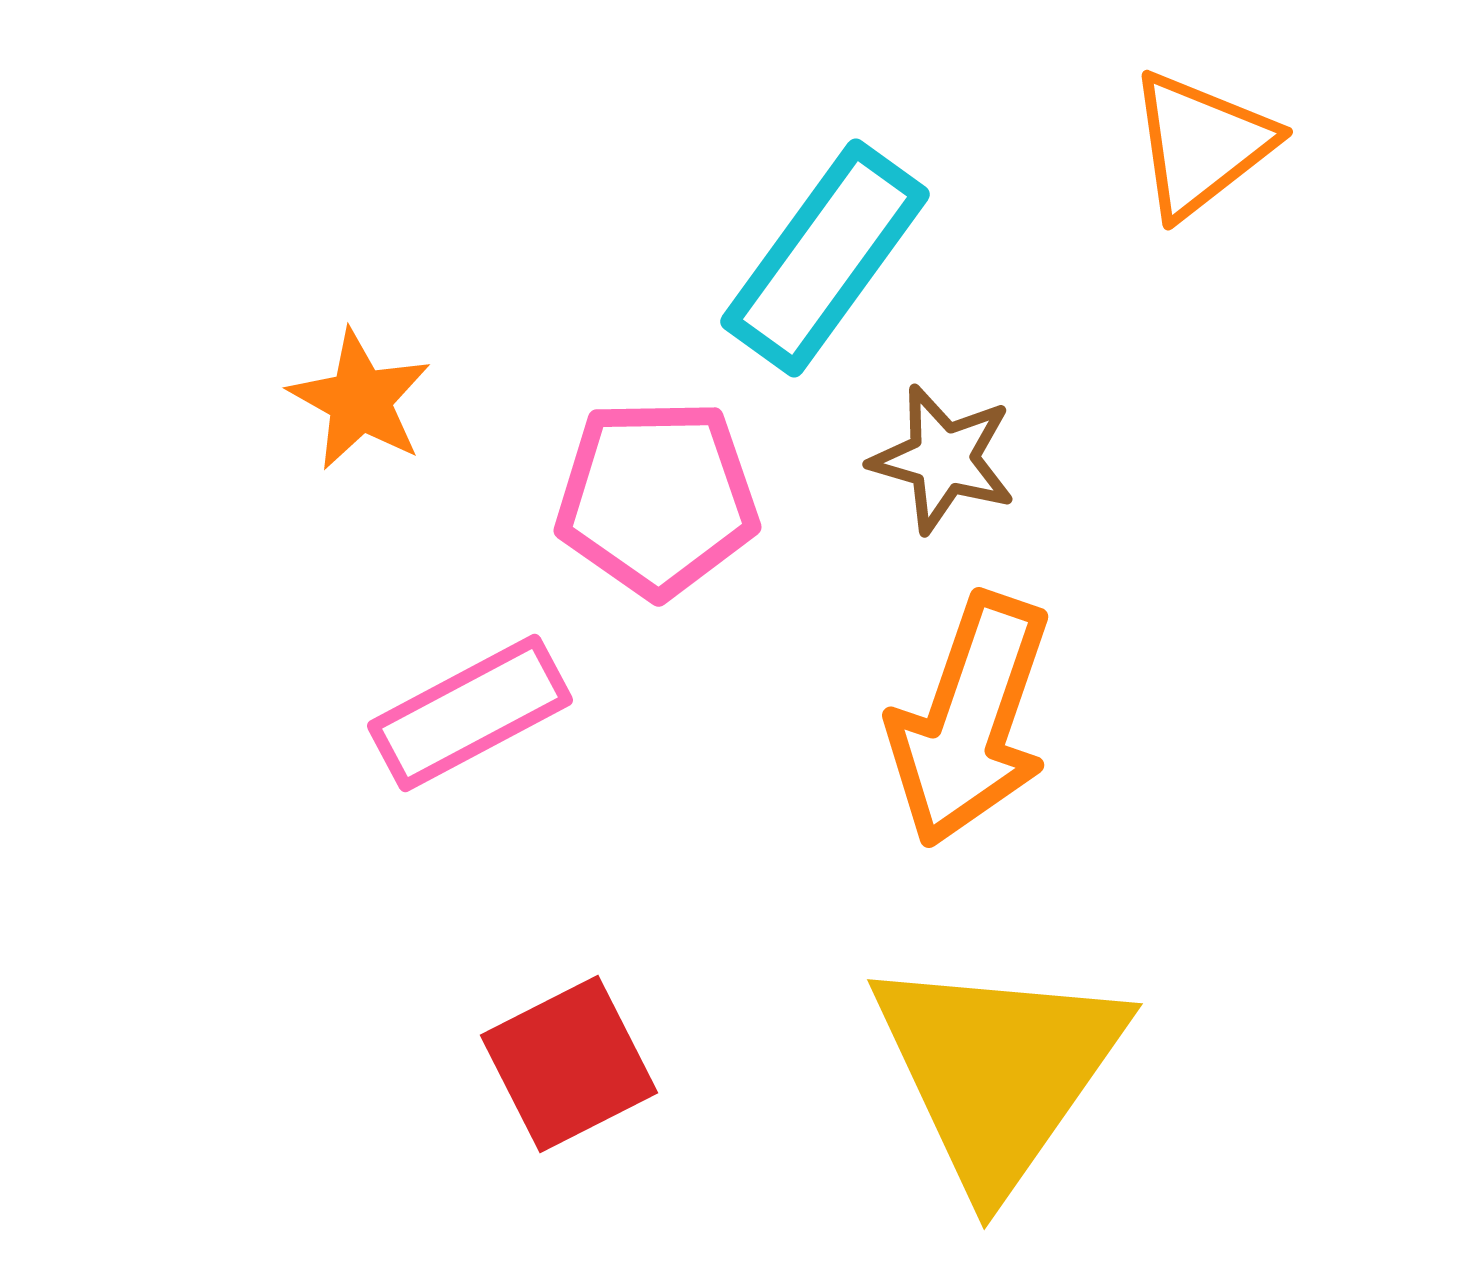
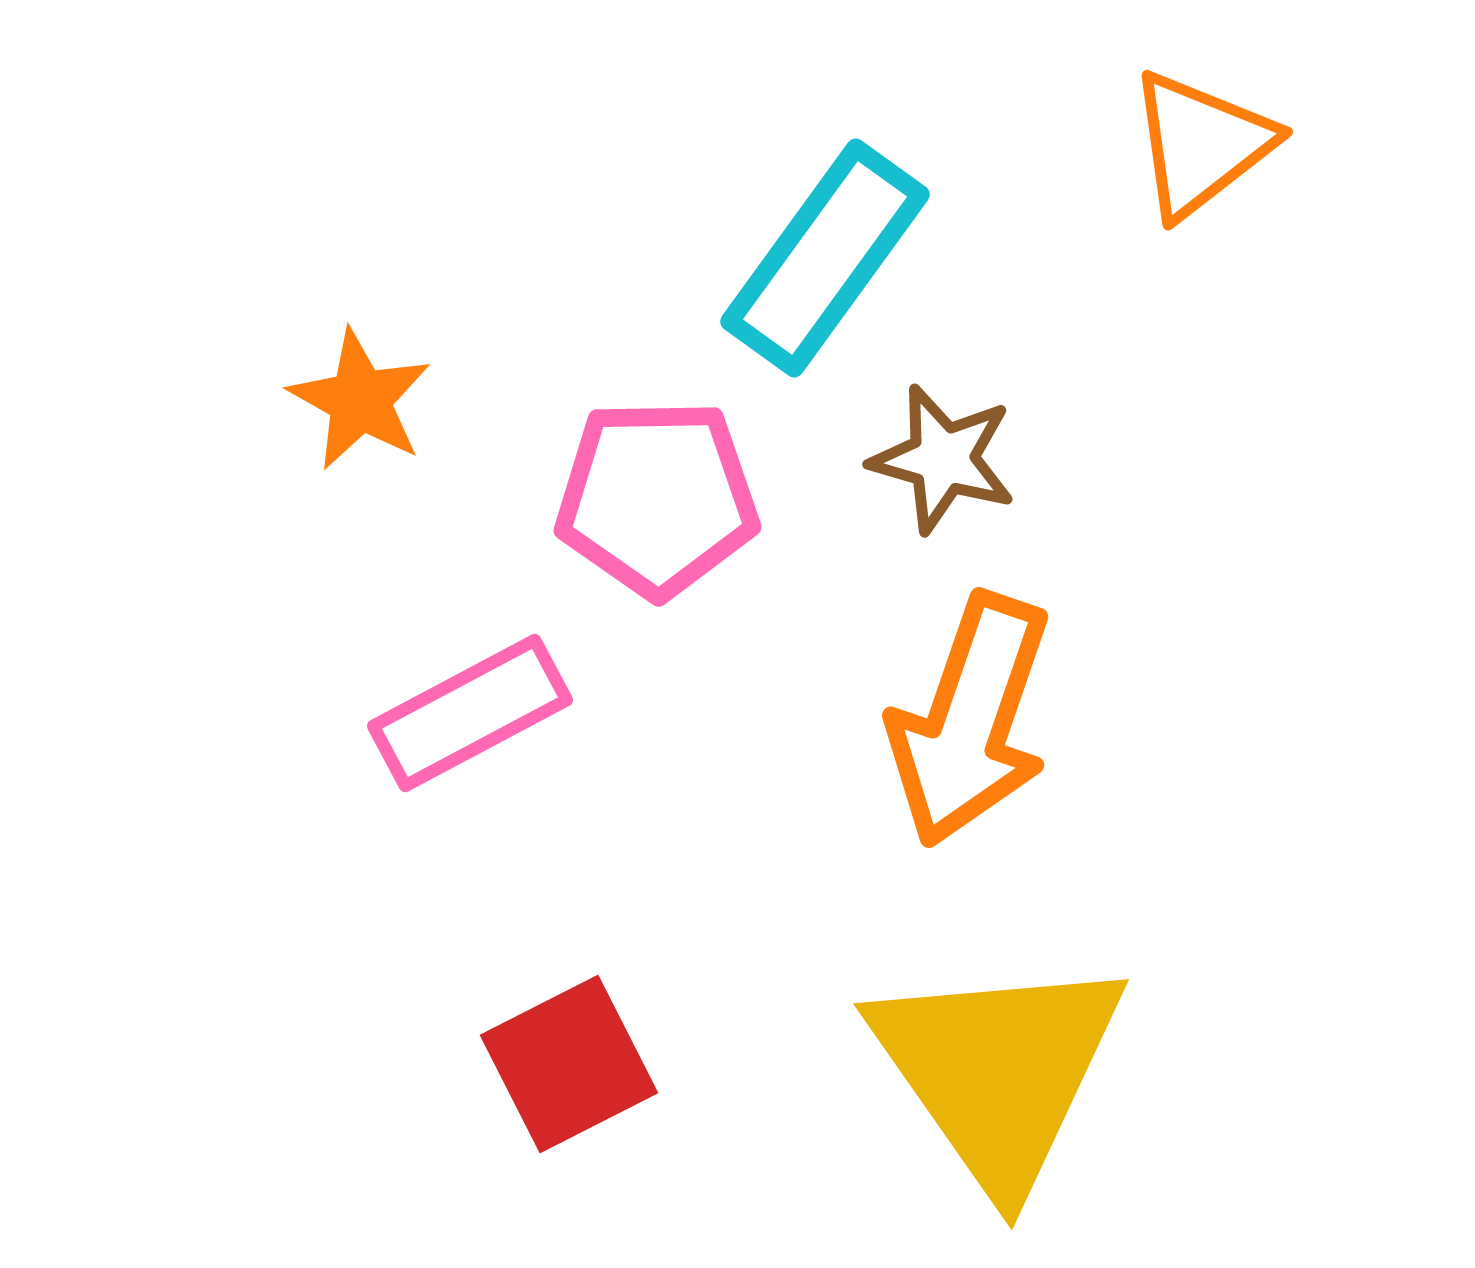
yellow triangle: rotated 10 degrees counterclockwise
